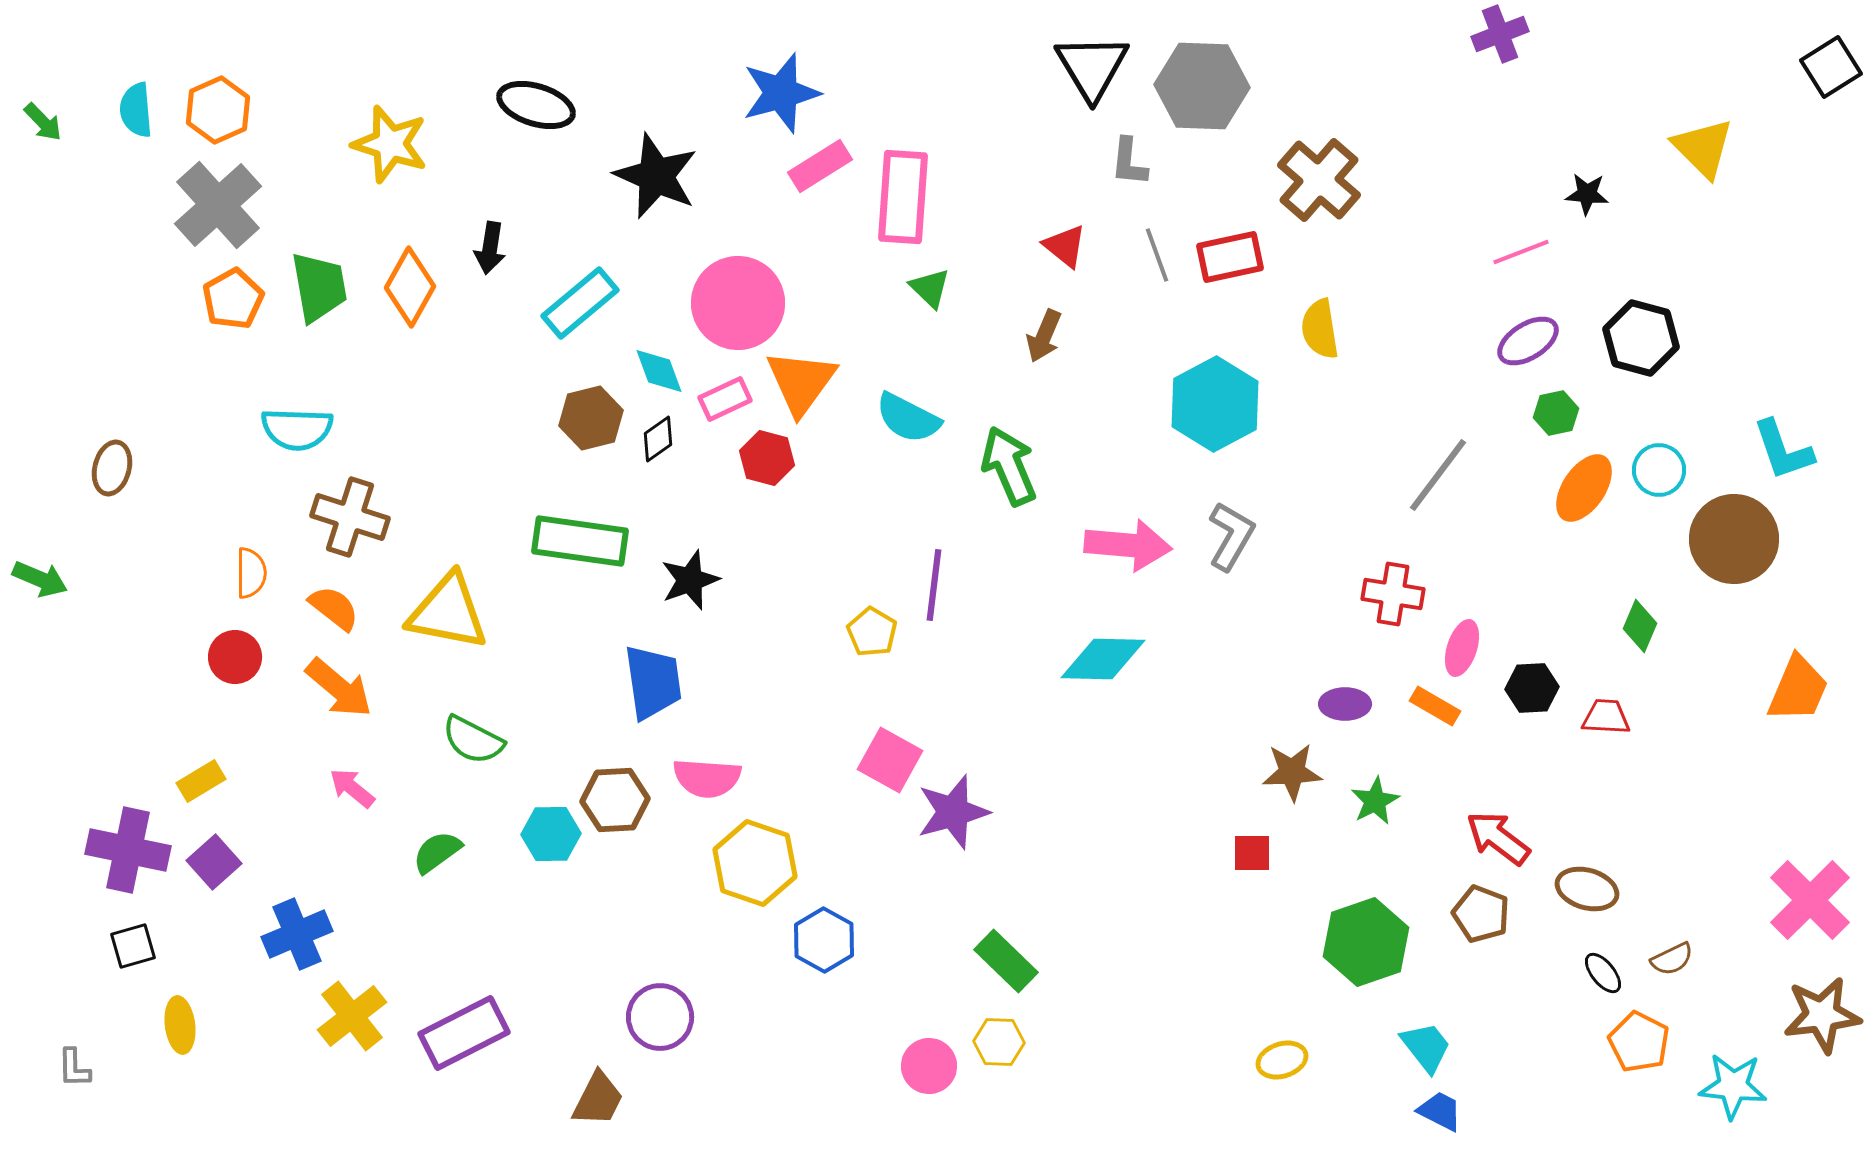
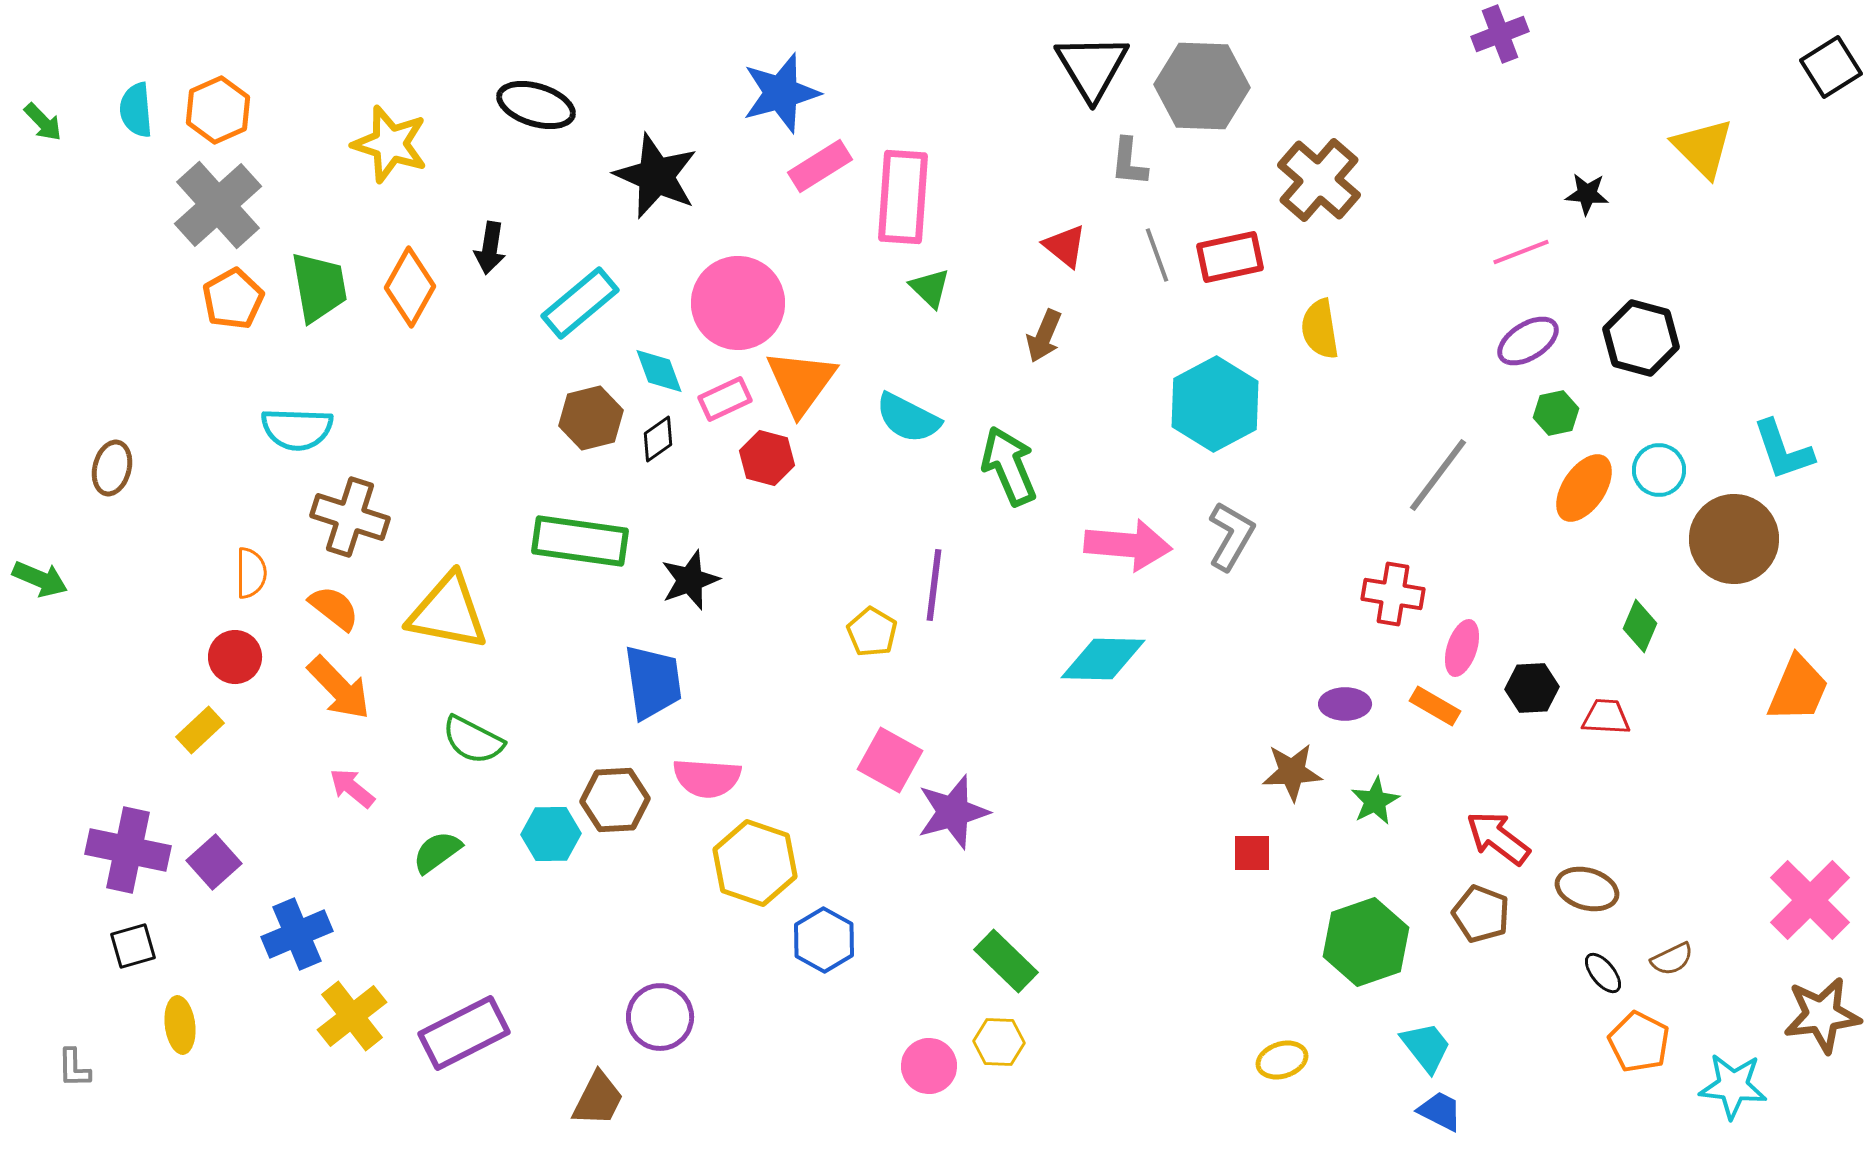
orange arrow at (339, 688): rotated 6 degrees clockwise
yellow rectangle at (201, 781): moved 1 px left, 51 px up; rotated 12 degrees counterclockwise
